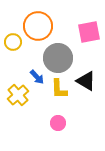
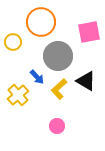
orange circle: moved 3 px right, 4 px up
gray circle: moved 2 px up
yellow L-shape: rotated 50 degrees clockwise
pink circle: moved 1 px left, 3 px down
